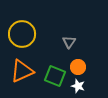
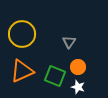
white star: moved 1 px down
